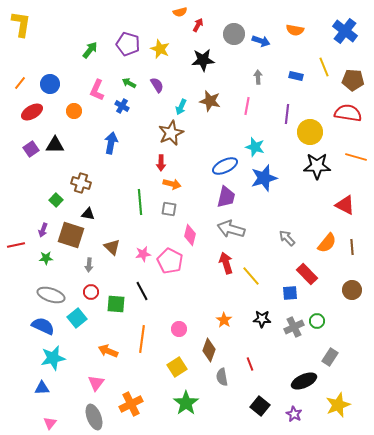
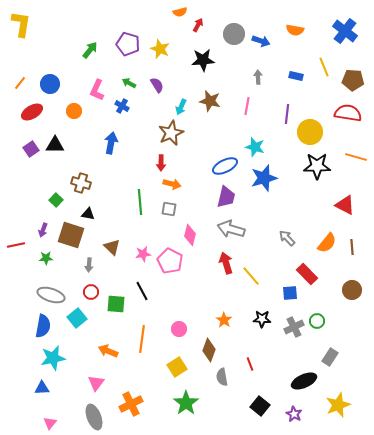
blue semicircle at (43, 326): rotated 75 degrees clockwise
